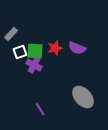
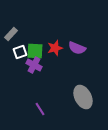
gray ellipse: rotated 15 degrees clockwise
